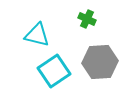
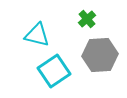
green cross: rotated 24 degrees clockwise
gray hexagon: moved 7 px up
